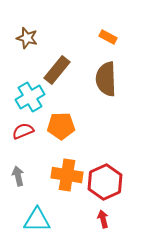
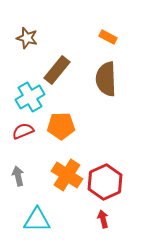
orange cross: rotated 24 degrees clockwise
